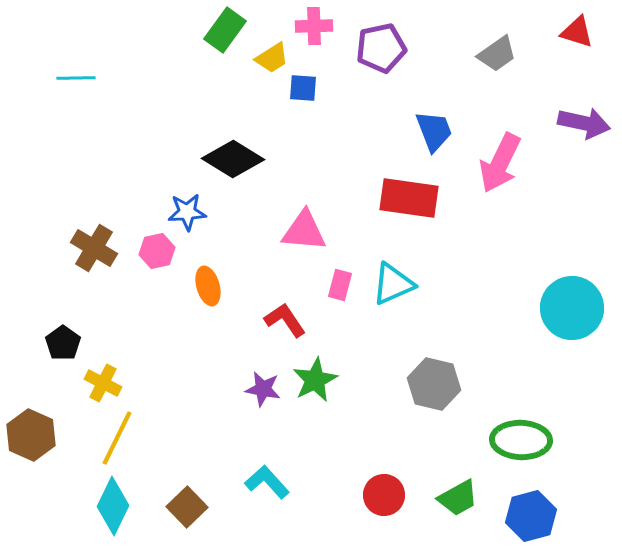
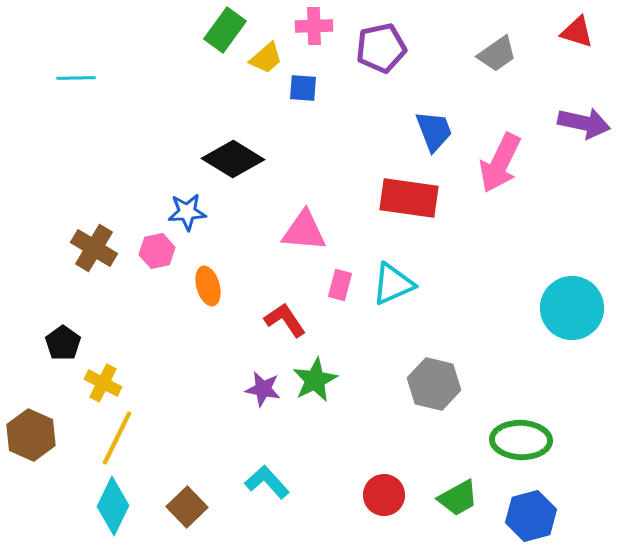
yellow trapezoid: moved 6 px left; rotated 9 degrees counterclockwise
